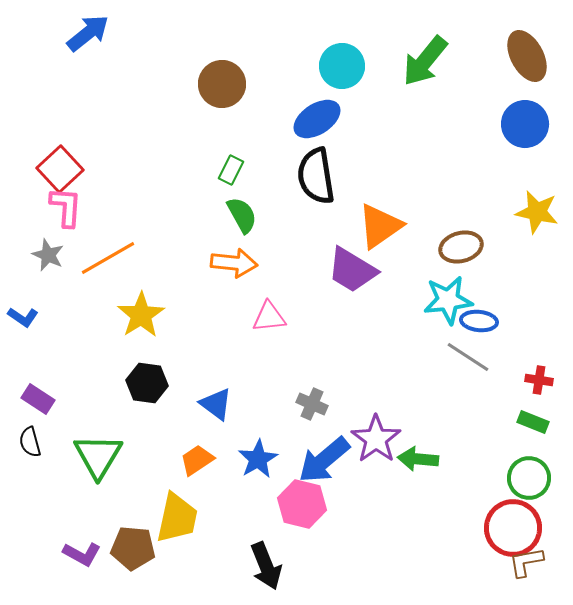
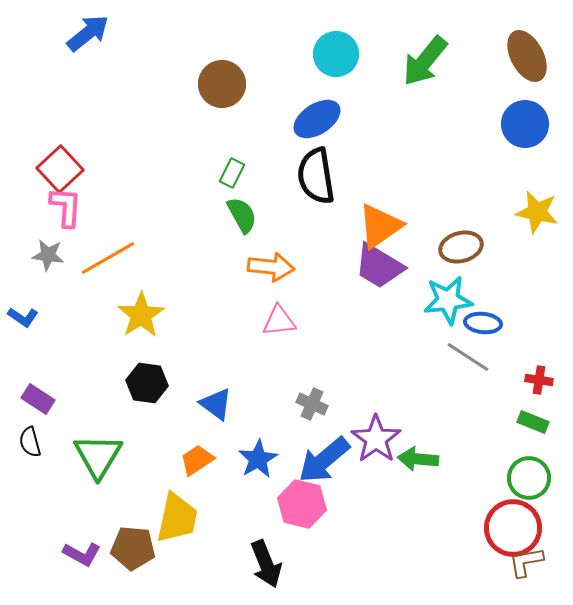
cyan circle at (342, 66): moved 6 px left, 12 px up
green rectangle at (231, 170): moved 1 px right, 3 px down
gray star at (48, 255): rotated 16 degrees counterclockwise
orange arrow at (234, 263): moved 37 px right, 4 px down
purple trapezoid at (352, 270): moved 27 px right, 4 px up
pink triangle at (269, 317): moved 10 px right, 4 px down
blue ellipse at (479, 321): moved 4 px right, 2 px down
black arrow at (266, 566): moved 2 px up
